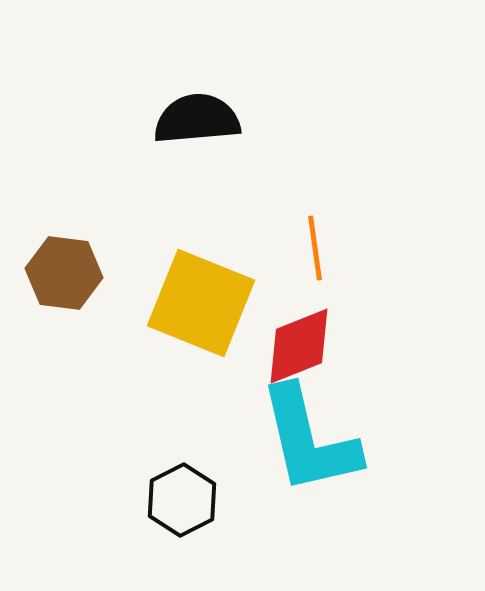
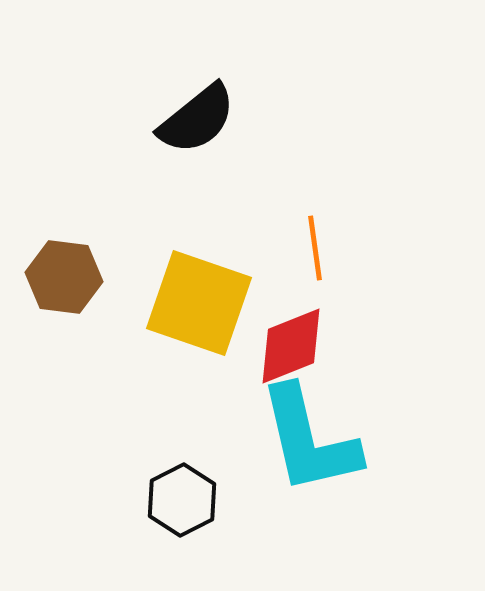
black semicircle: rotated 146 degrees clockwise
brown hexagon: moved 4 px down
yellow square: moved 2 px left; rotated 3 degrees counterclockwise
red diamond: moved 8 px left
